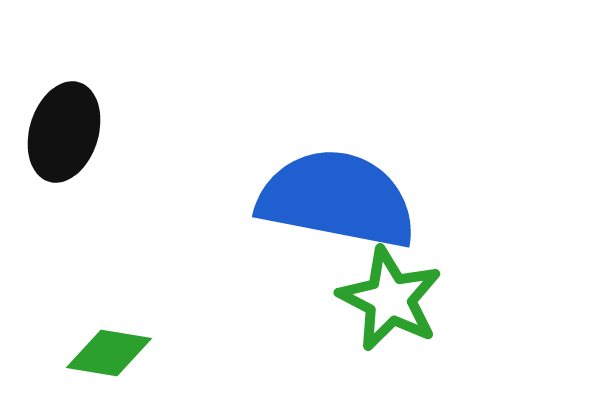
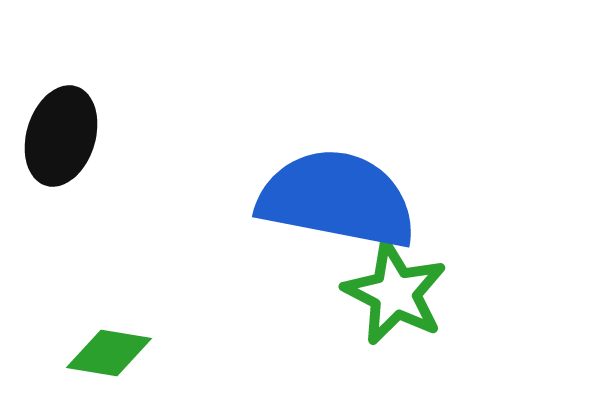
black ellipse: moved 3 px left, 4 px down
green star: moved 5 px right, 6 px up
